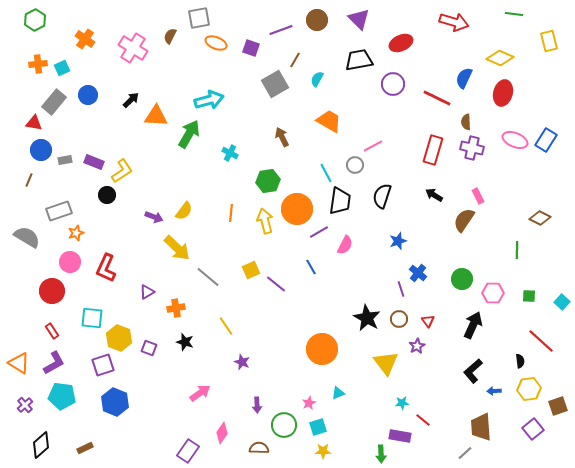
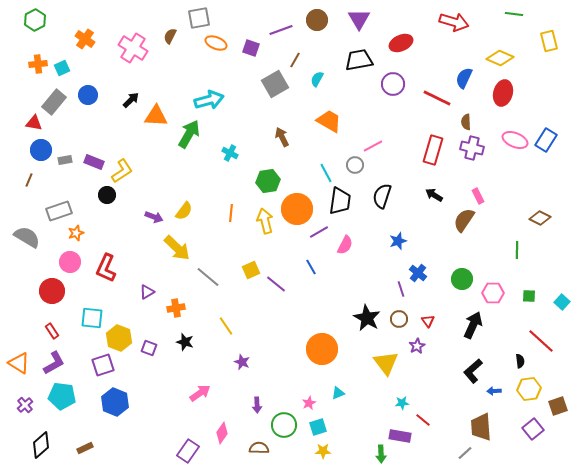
purple triangle at (359, 19): rotated 15 degrees clockwise
